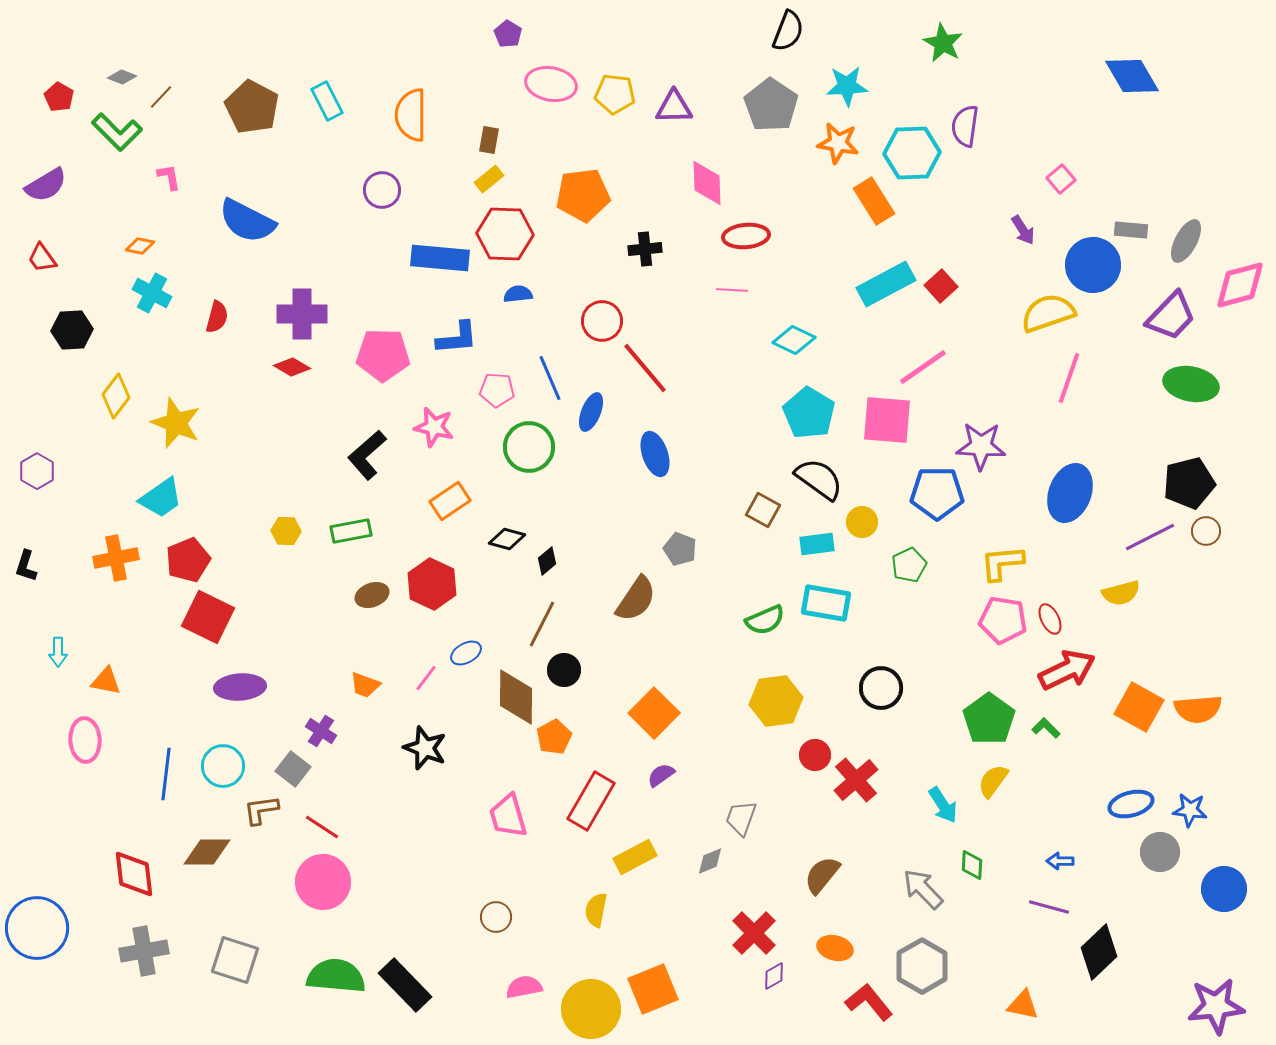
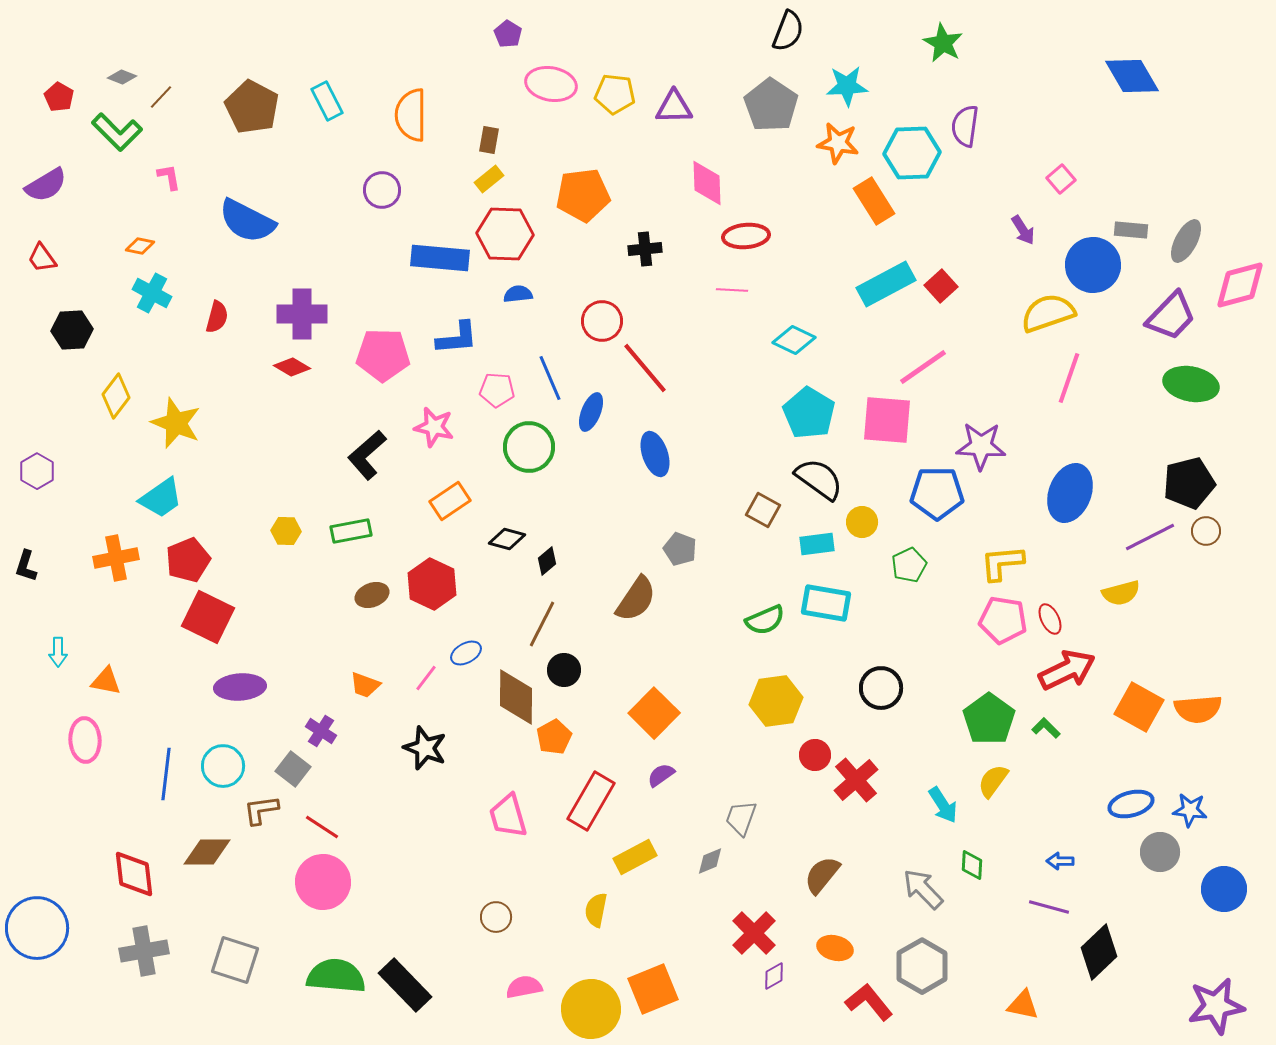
purple star at (1216, 1006): rotated 4 degrees counterclockwise
